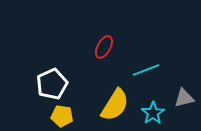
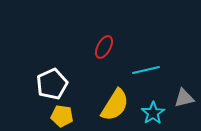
cyan line: rotated 8 degrees clockwise
